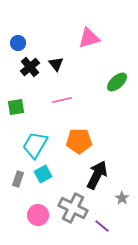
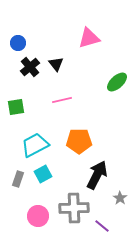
cyan trapezoid: rotated 32 degrees clockwise
gray star: moved 2 px left
gray cross: moved 1 px right; rotated 28 degrees counterclockwise
pink circle: moved 1 px down
